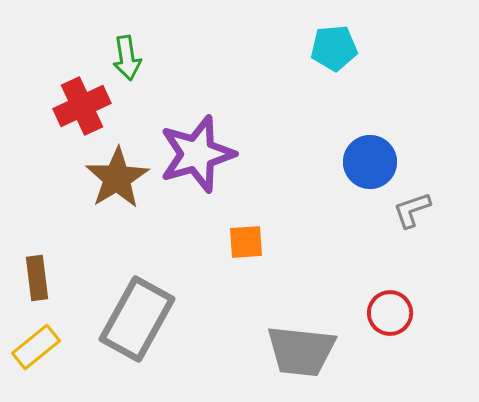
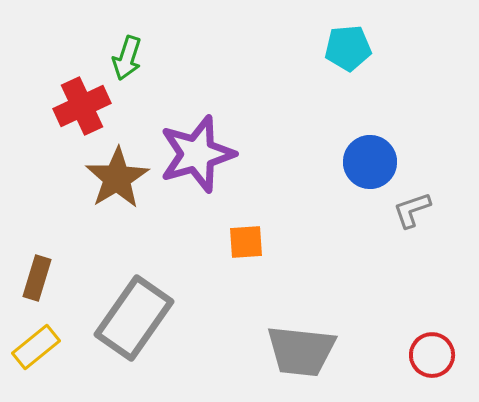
cyan pentagon: moved 14 px right
green arrow: rotated 27 degrees clockwise
brown rectangle: rotated 24 degrees clockwise
red circle: moved 42 px right, 42 px down
gray rectangle: moved 3 px left, 1 px up; rotated 6 degrees clockwise
